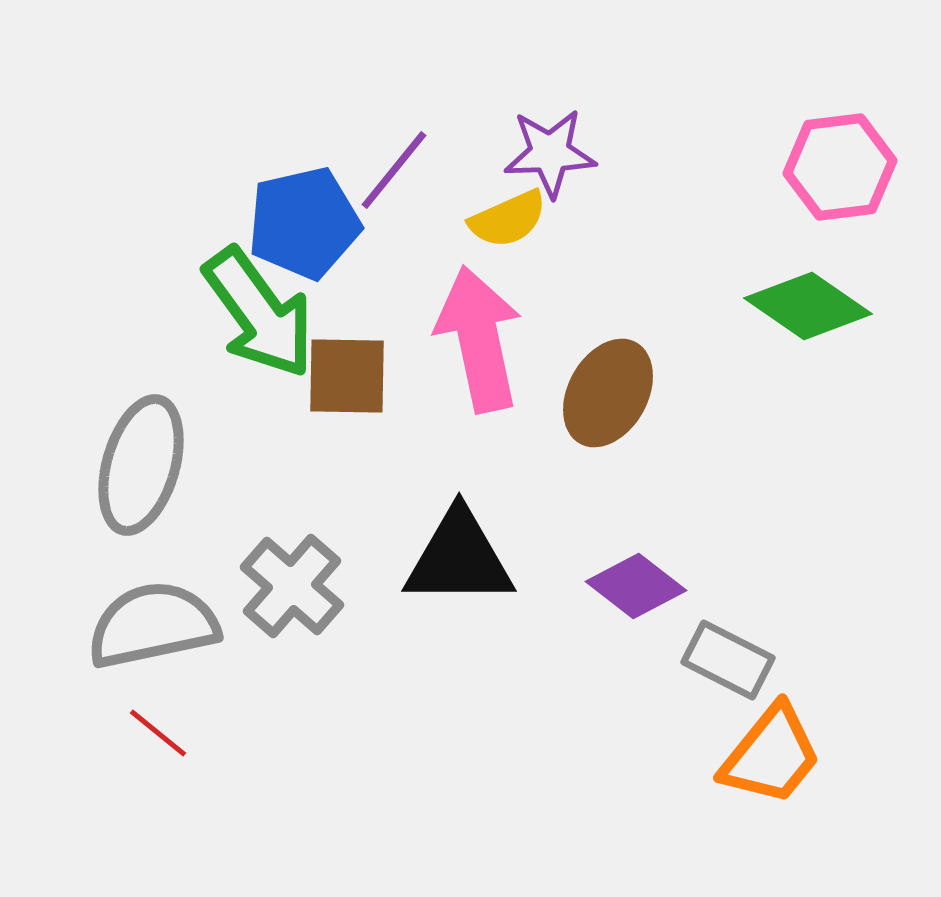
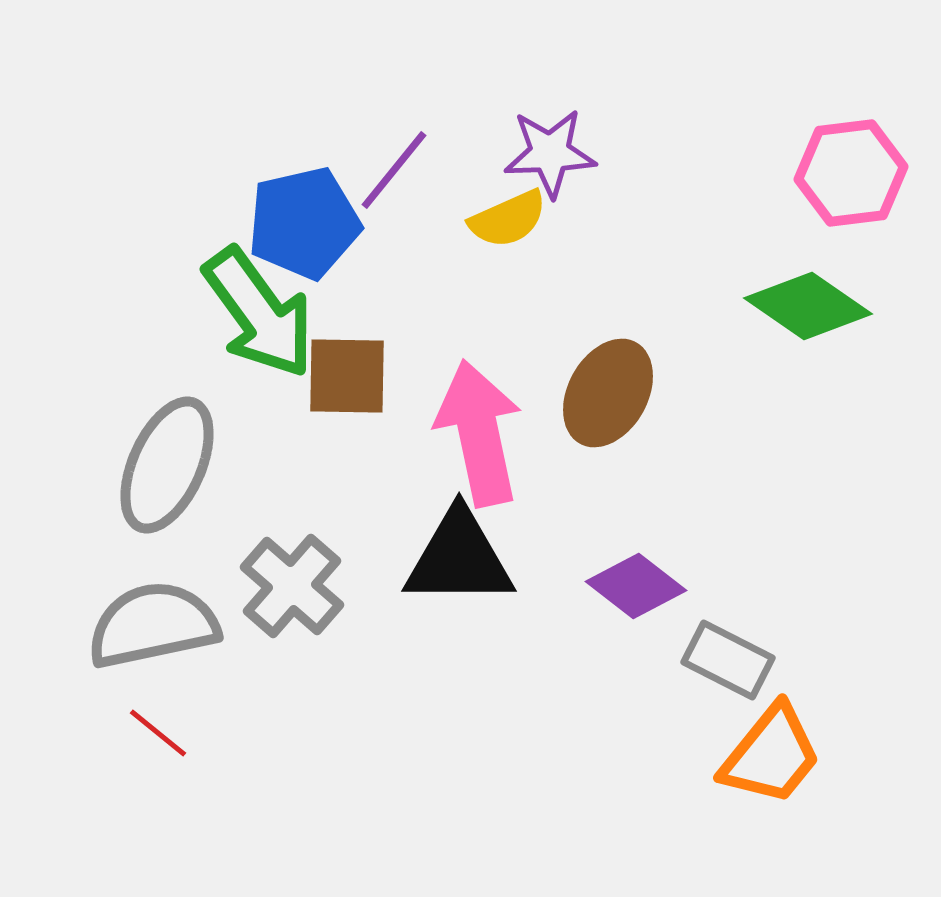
pink hexagon: moved 11 px right, 6 px down
pink arrow: moved 94 px down
gray ellipse: moved 26 px right; rotated 8 degrees clockwise
